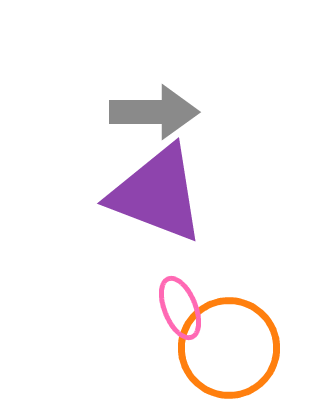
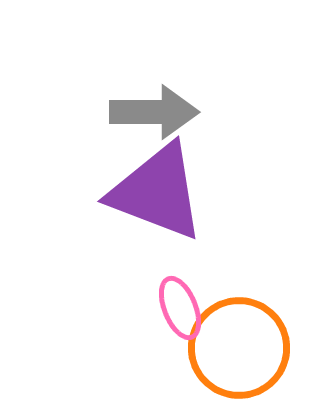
purple triangle: moved 2 px up
orange circle: moved 10 px right
